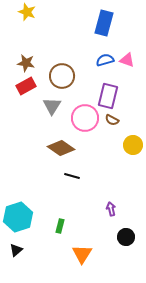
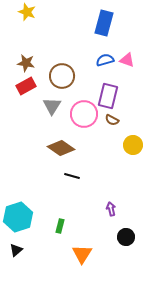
pink circle: moved 1 px left, 4 px up
